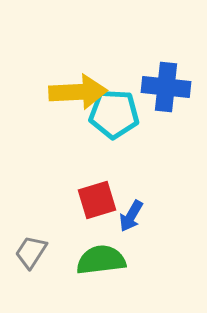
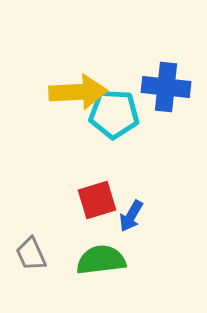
gray trapezoid: moved 2 px down; rotated 57 degrees counterclockwise
